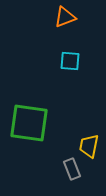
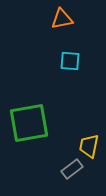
orange triangle: moved 3 px left, 2 px down; rotated 10 degrees clockwise
green square: rotated 18 degrees counterclockwise
gray rectangle: rotated 75 degrees clockwise
